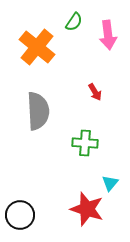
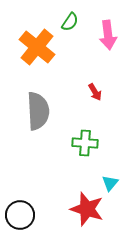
green semicircle: moved 4 px left
